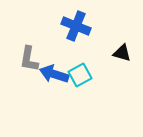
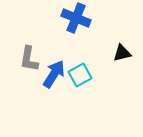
blue cross: moved 8 px up
black triangle: rotated 30 degrees counterclockwise
blue arrow: rotated 104 degrees clockwise
